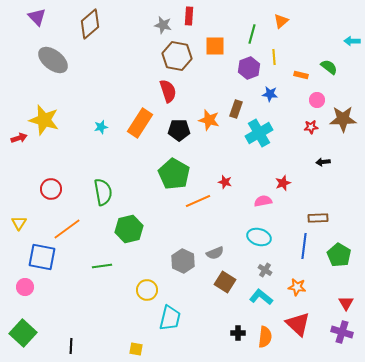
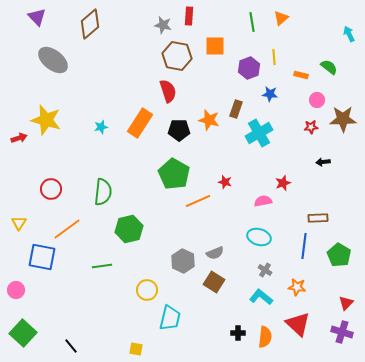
orange triangle at (281, 21): moved 3 px up
green line at (252, 34): moved 12 px up; rotated 24 degrees counterclockwise
cyan arrow at (352, 41): moved 3 px left, 7 px up; rotated 63 degrees clockwise
yellow star at (44, 120): moved 2 px right
green semicircle at (103, 192): rotated 16 degrees clockwise
brown square at (225, 282): moved 11 px left
pink circle at (25, 287): moved 9 px left, 3 px down
red triangle at (346, 303): rotated 14 degrees clockwise
black line at (71, 346): rotated 42 degrees counterclockwise
